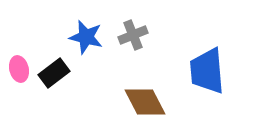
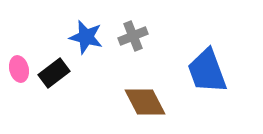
gray cross: moved 1 px down
blue trapezoid: rotated 15 degrees counterclockwise
